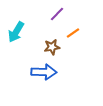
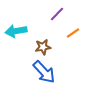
cyan arrow: moved 1 px up; rotated 50 degrees clockwise
brown star: moved 9 px left
blue arrow: rotated 45 degrees clockwise
